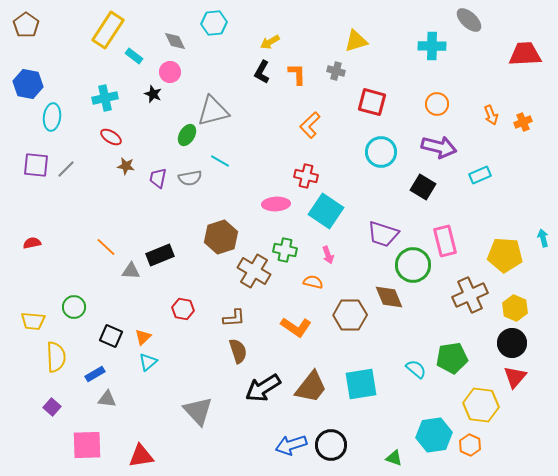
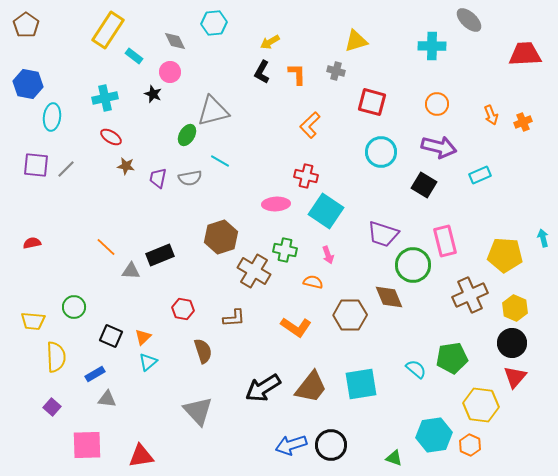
black square at (423, 187): moved 1 px right, 2 px up
brown semicircle at (238, 351): moved 35 px left
